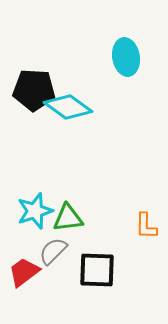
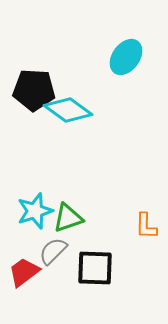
cyan ellipse: rotated 45 degrees clockwise
cyan diamond: moved 3 px down
green triangle: rotated 12 degrees counterclockwise
black square: moved 2 px left, 2 px up
